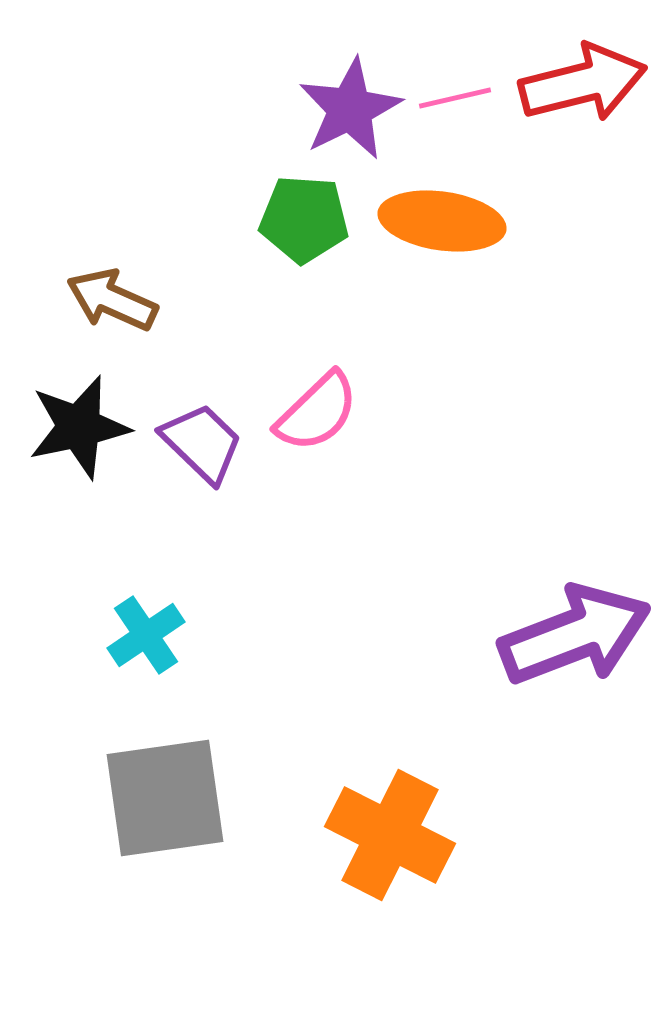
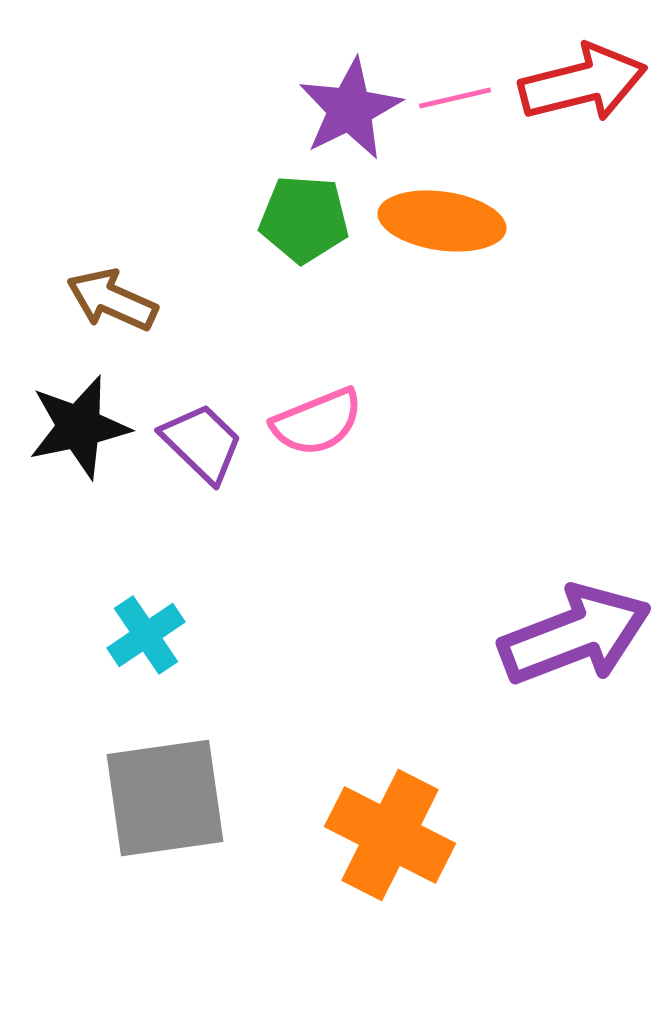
pink semicircle: moved 10 px down; rotated 22 degrees clockwise
